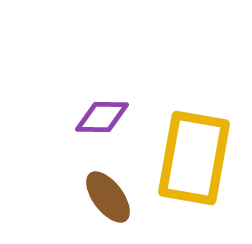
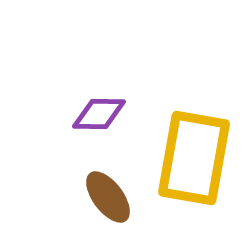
purple diamond: moved 3 px left, 3 px up
